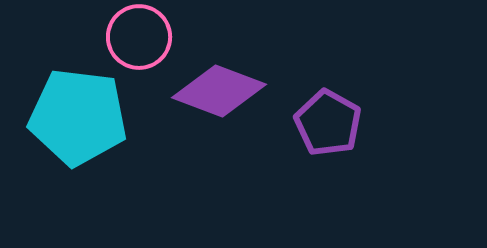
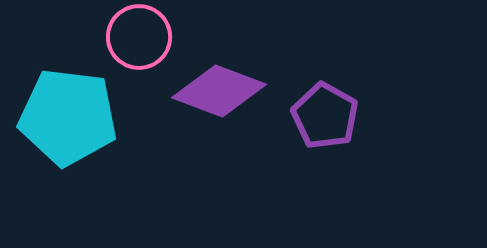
cyan pentagon: moved 10 px left
purple pentagon: moved 3 px left, 7 px up
